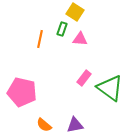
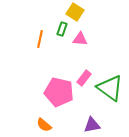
pink pentagon: moved 37 px right
purple triangle: moved 17 px right
